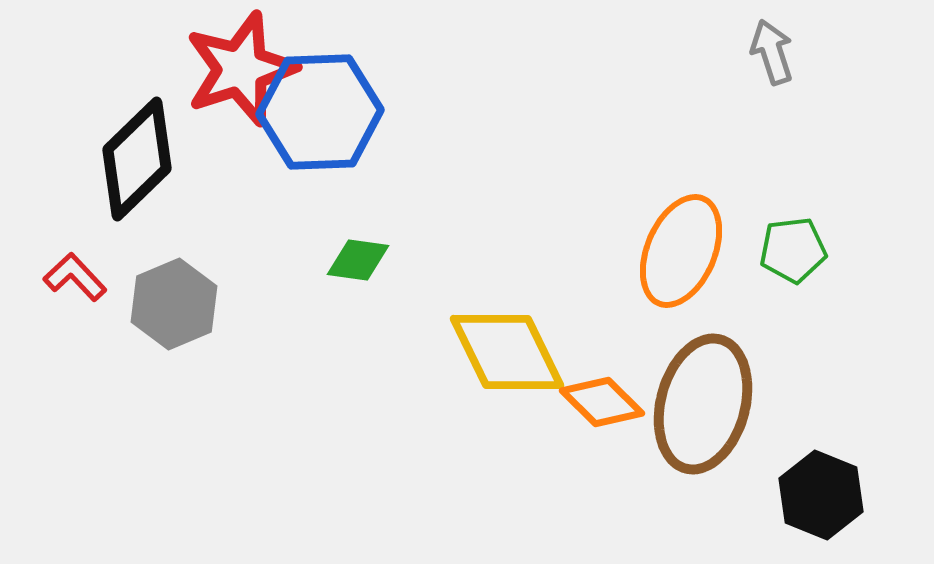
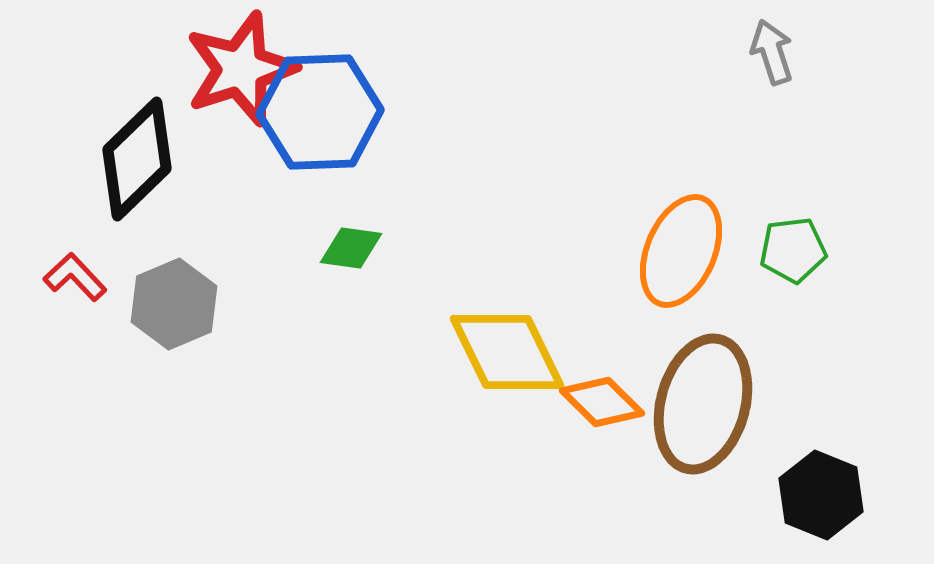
green diamond: moved 7 px left, 12 px up
